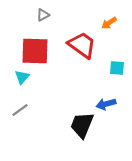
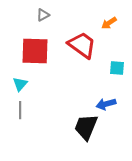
cyan triangle: moved 2 px left, 7 px down
gray line: rotated 54 degrees counterclockwise
black trapezoid: moved 4 px right, 2 px down
